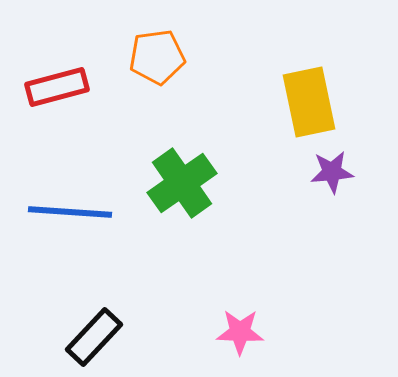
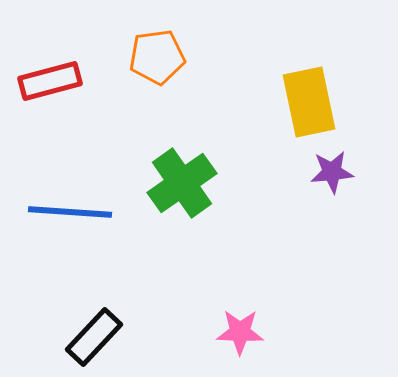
red rectangle: moved 7 px left, 6 px up
